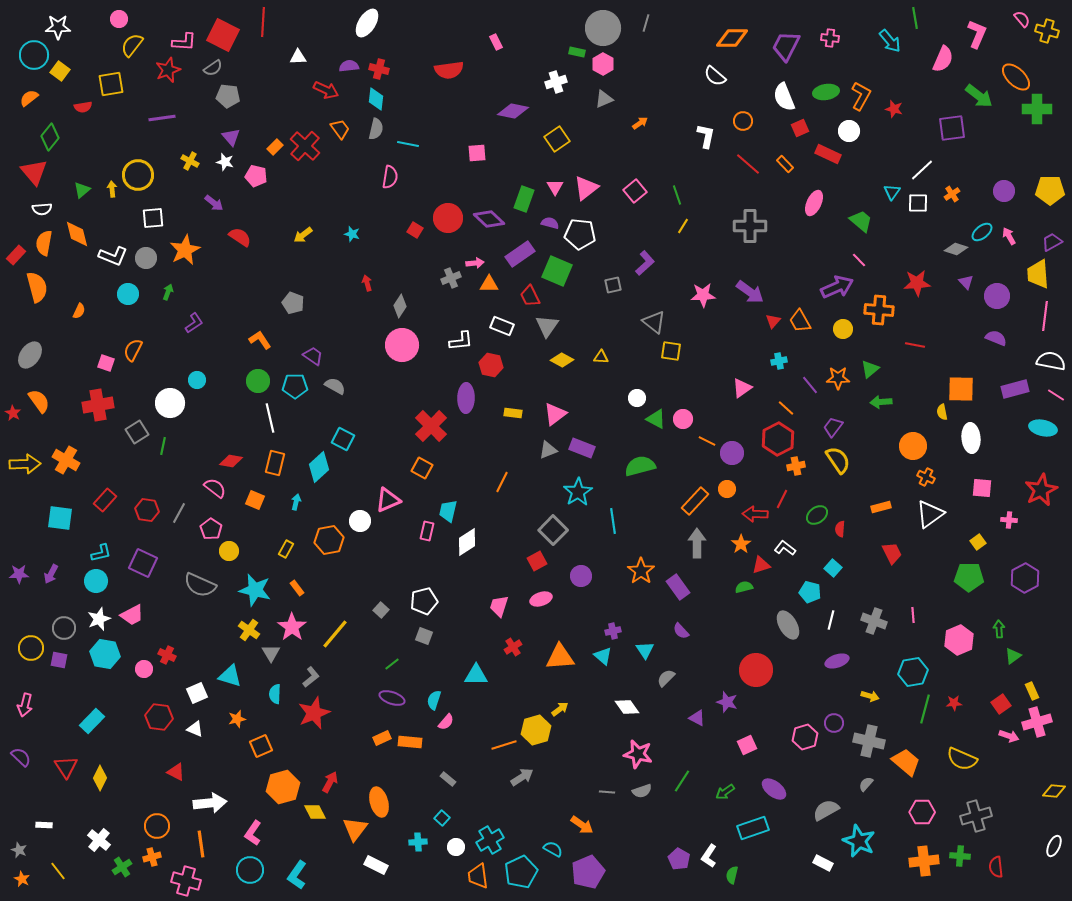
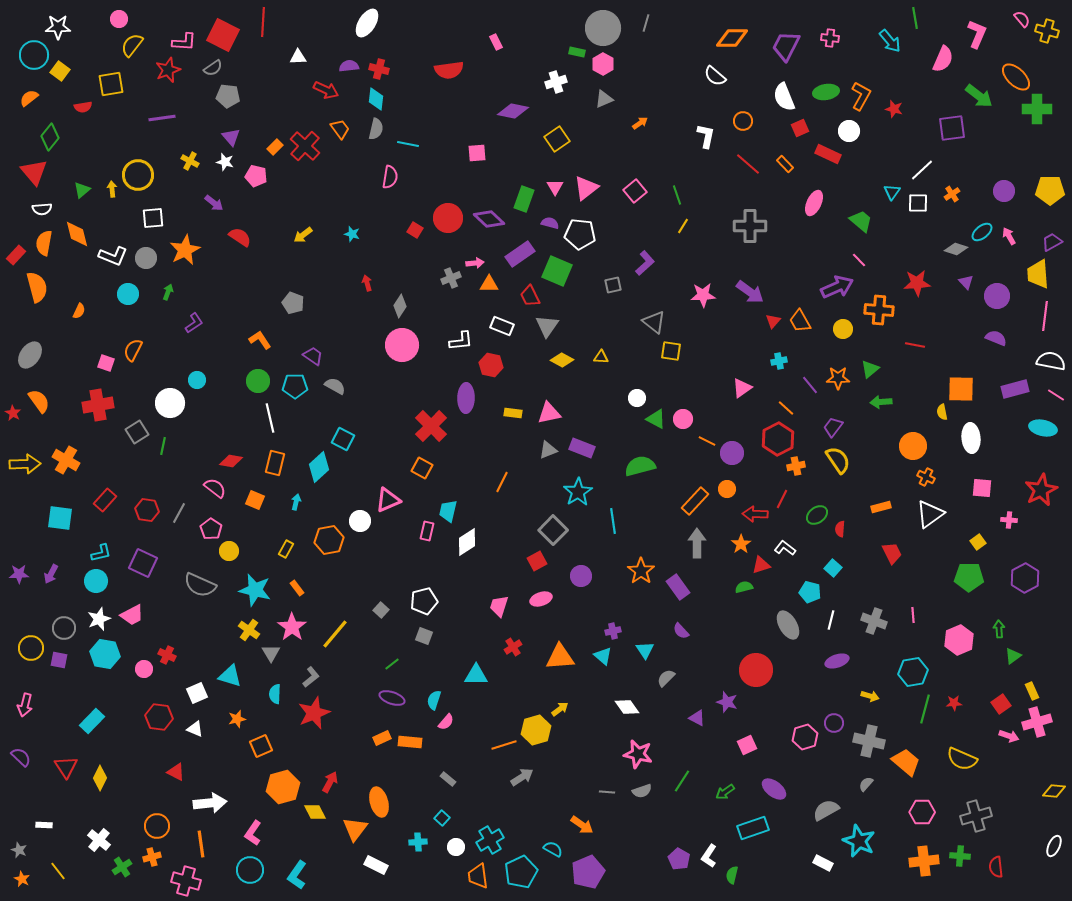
pink triangle at (555, 414): moved 6 px left, 1 px up; rotated 25 degrees clockwise
